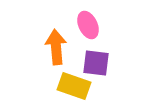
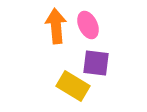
orange arrow: moved 21 px up
yellow rectangle: moved 1 px left; rotated 12 degrees clockwise
